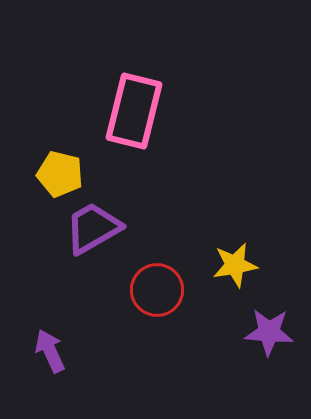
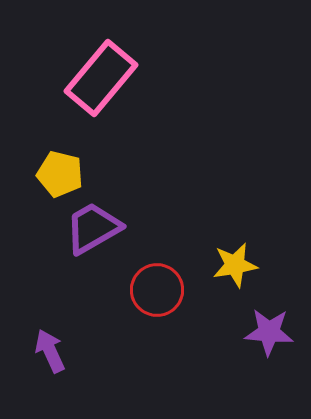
pink rectangle: moved 33 px left, 33 px up; rotated 26 degrees clockwise
